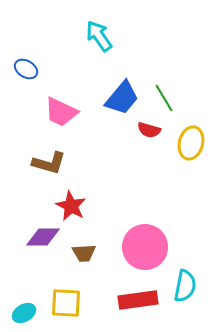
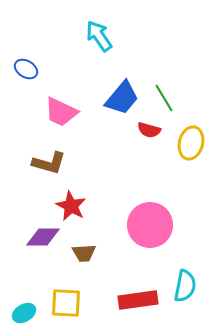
pink circle: moved 5 px right, 22 px up
